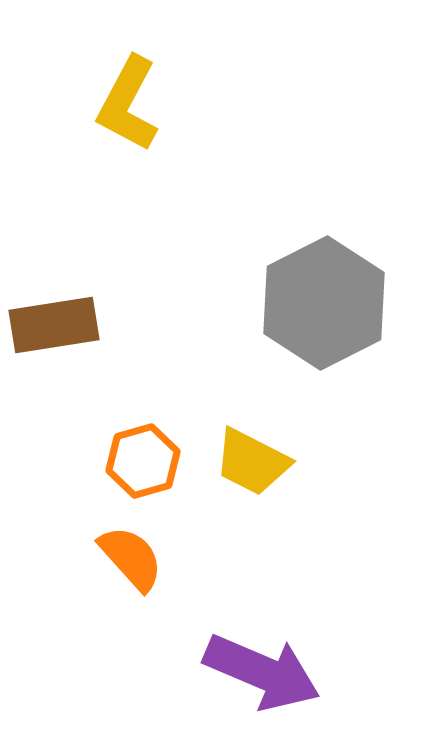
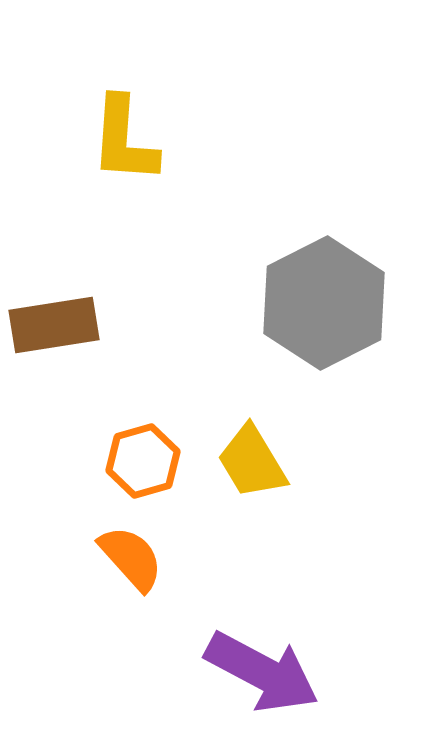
yellow L-shape: moved 4 px left, 36 px down; rotated 24 degrees counterclockwise
yellow trapezoid: rotated 32 degrees clockwise
purple arrow: rotated 5 degrees clockwise
